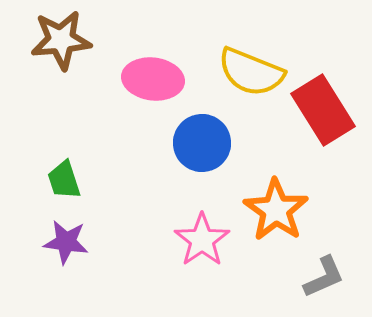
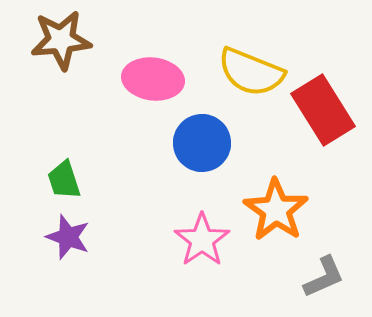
purple star: moved 2 px right, 5 px up; rotated 12 degrees clockwise
